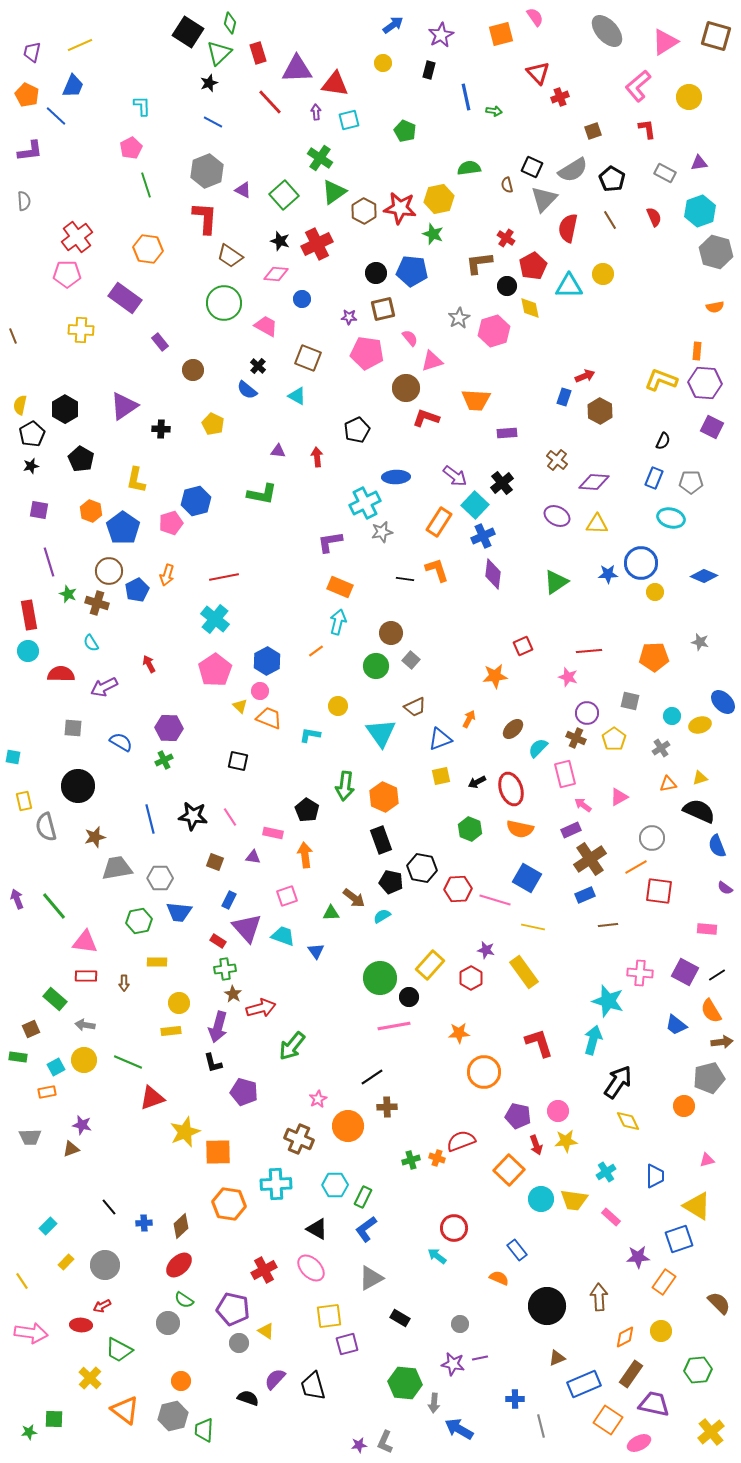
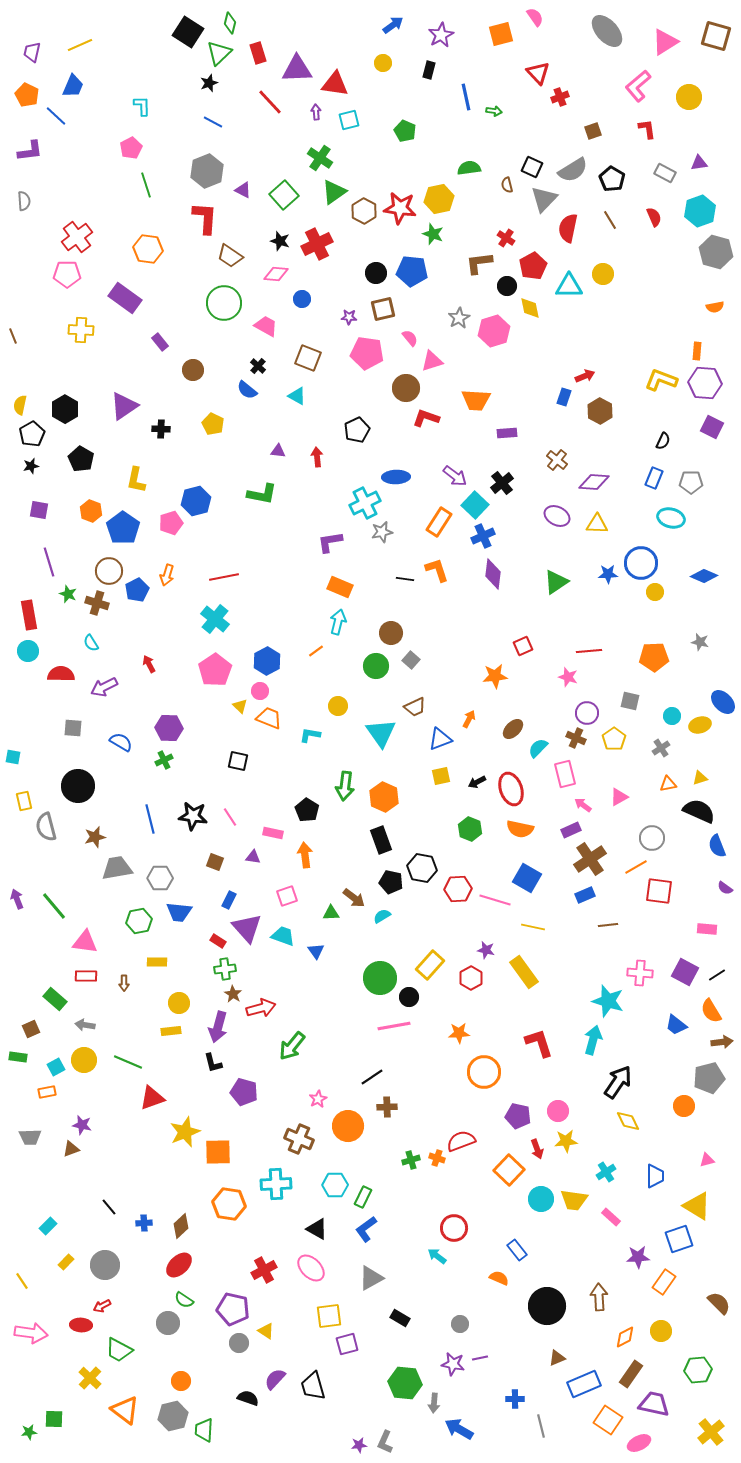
red arrow at (536, 1145): moved 1 px right, 4 px down
